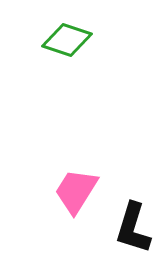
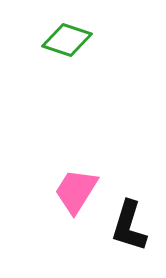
black L-shape: moved 4 px left, 2 px up
